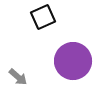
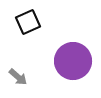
black square: moved 15 px left, 5 px down
